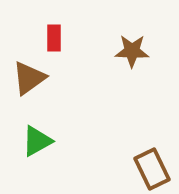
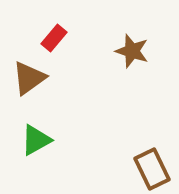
red rectangle: rotated 40 degrees clockwise
brown star: rotated 16 degrees clockwise
green triangle: moved 1 px left, 1 px up
